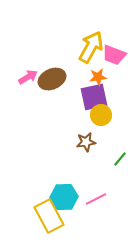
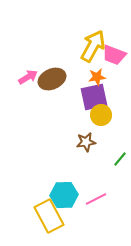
yellow arrow: moved 2 px right, 1 px up
orange star: moved 1 px left
cyan hexagon: moved 2 px up
